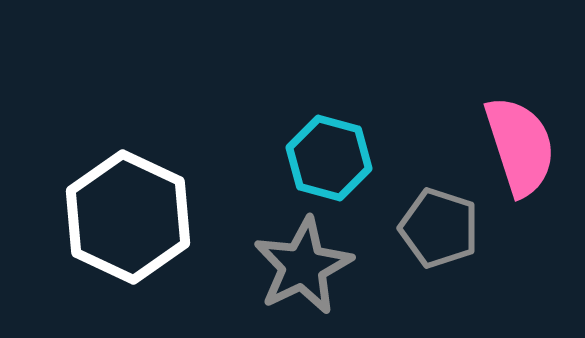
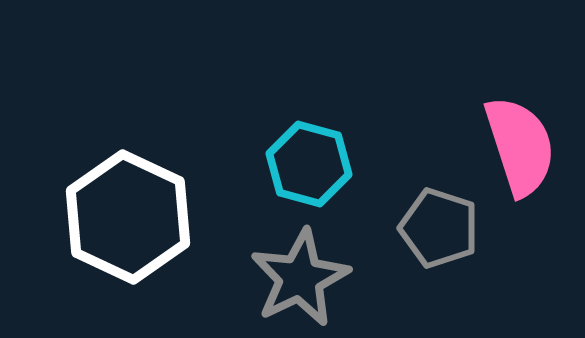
cyan hexagon: moved 20 px left, 6 px down
gray star: moved 3 px left, 12 px down
